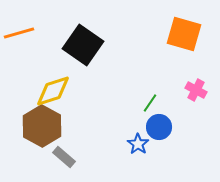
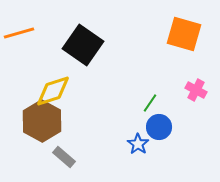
brown hexagon: moved 5 px up
